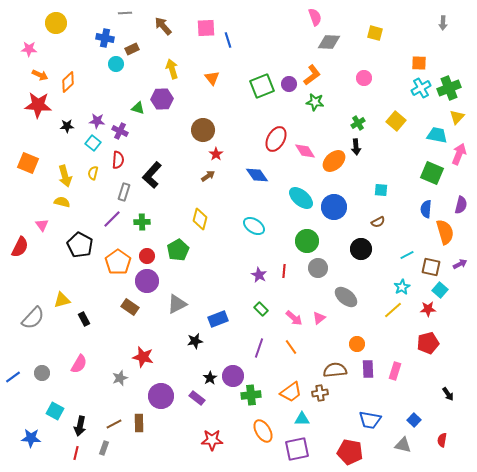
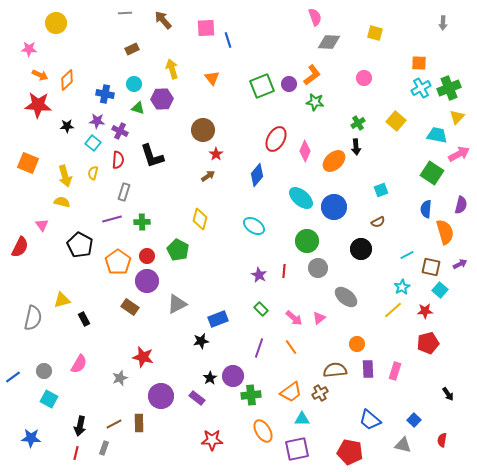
brown arrow at (163, 26): moved 6 px up
blue cross at (105, 38): moved 56 px down
cyan circle at (116, 64): moved 18 px right, 20 px down
orange diamond at (68, 82): moved 1 px left, 2 px up
pink diamond at (305, 151): rotated 55 degrees clockwise
pink arrow at (459, 154): rotated 40 degrees clockwise
green square at (432, 173): rotated 10 degrees clockwise
black L-shape at (152, 175): moved 19 px up; rotated 60 degrees counterclockwise
blue diamond at (257, 175): rotated 75 degrees clockwise
cyan square at (381, 190): rotated 24 degrees counterclockwise
purple line at (112, 219): rotated 30 degrees clockwise
green pentagon at (178, 250): rotated 15 degrees counterclockwise
red star at (428, 309): moved 3 px left, 2 px down
gray semicircle at (33, 318): rotated 30 degrees counterclockwise
black star at (195, 341): moved 6 px right
gray circle at (42, 373): moved 2 px right, 2 px up
brown cross at (320, 393): rotated 21 degrees counterclockwise
cyan square at (55, 411): moved 6 px left, 12 px up
blue trapezoid at (370, 420): rotated 30 degrees clockwise
